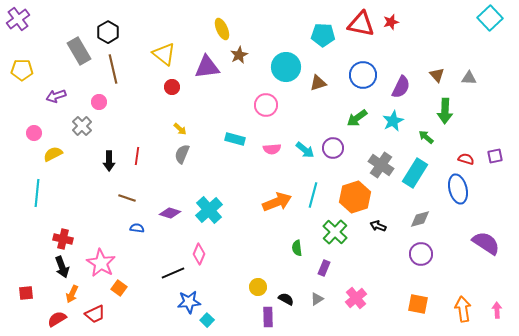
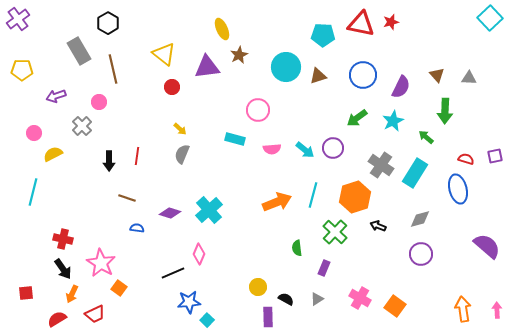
black hexagon at (108, 32): moved 9 px up
brown triangle at (318, 83): moved 7 px up
pink circle at (266, 105): moved 8 px left, 5 px down
cyan line at (37, 193): moved 4 px left, 1 px up; rotated 8 degrees clockwise
purple semicircle at (486, 243): moved 1 px right, 3 px down; rotated 8 degrees clockwise
black arrow at (62, 267): moved 1 px right, 2 px down; rotated 15 degrees counterclockwise
pink cross at (356, 298): moved 4 px right; rotated 20 degrees counterclockwise
orange square at (418, 304): moved 23 px left, 2 px down; rotated 25 degrees clockwise
